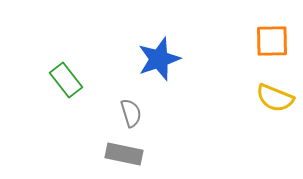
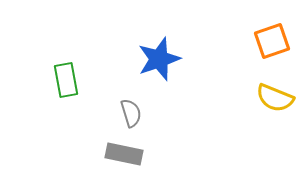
orange square: rotated 18 degrees counterclockwise
green rectangle: rotated 28 degrees clockwise
